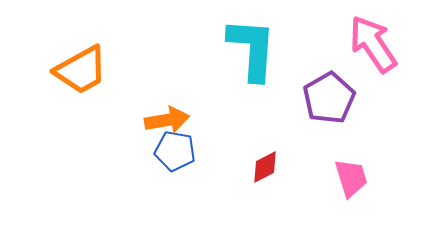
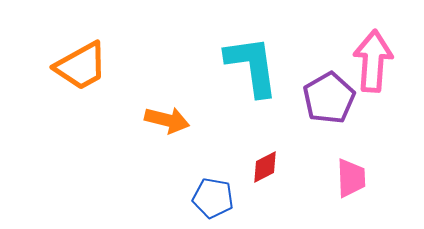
pink arrow: moved 17 px down; rotated 38 degrees clockwise
cyan L-shape: moved 17 px down; rotated 12 degrees counterclockwise
orange trapezoid: moved 4 px up
orange arrow: rotated 24 degrees clockwise
blue pentagon: moved 38 px right, 47 px down
pink trapezoid: rotated 15 degrees clockwise
